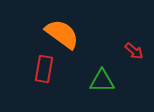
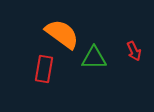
red arrow: rotated 24 degrees clockwise
green triangle: moved 8 px left, 23 px up
